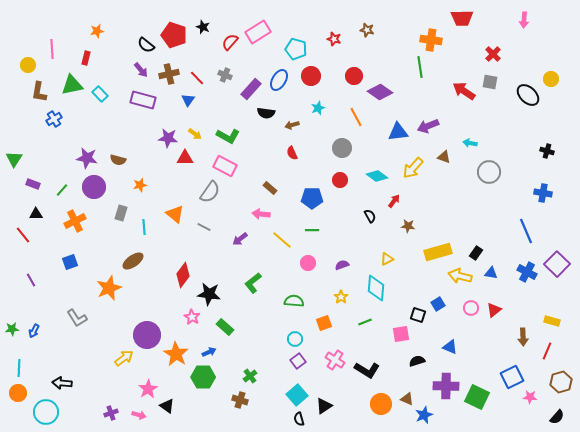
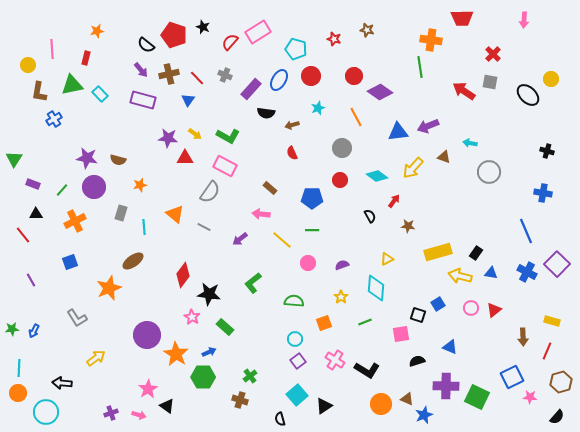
yellow arrow at (124, 358): moved 28 px left
black semicircle at (299, 419): moved 19 px left
